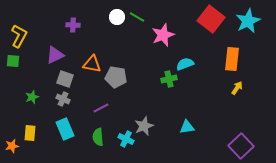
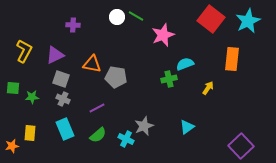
green line: moved 1 px left, 1 px up
yellow L-shape: moved 5 px right, 15 px down
green square: moved 27 px down
gray square: moved 4 px left
yellow arrow: moved 29 px left
green star: rotated 16 degrees clockwise
purple line: moved 4 px left
cyan triangle: rotated 28 degrees counterclockwise
green semicircle: moved 2 px up; rotated 126 degrees counterclockwise
